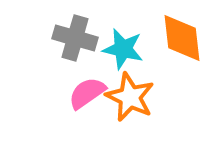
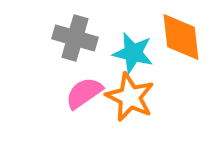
orange diamond: moved 1 px left, 1 px up
cyan star: moved 10 px right, 4 px down
pink semicircle: moved 3 px left
